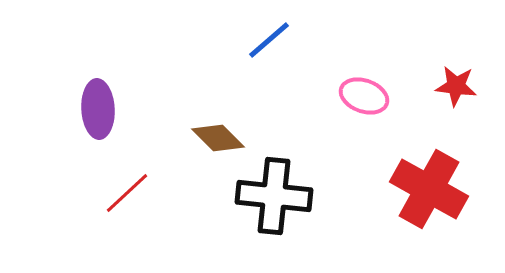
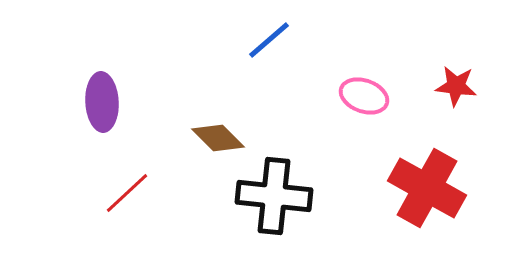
purple ellipse: moved 4 px right, 7 px up
red cross: moved 2 px left, 1 px up
